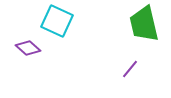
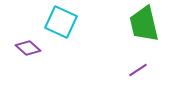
cyan square: moved 4 px right, 1 px down
purple line: moved 8 px right, 1 px down; rotated 18 degrees clockwise
